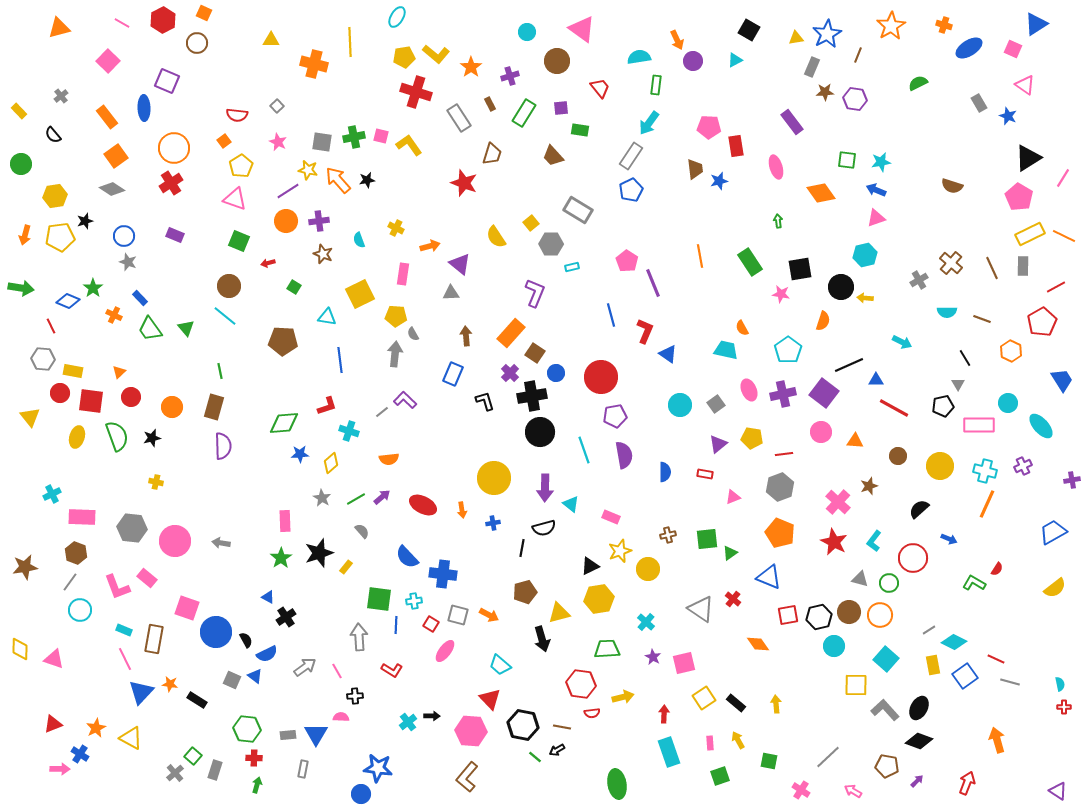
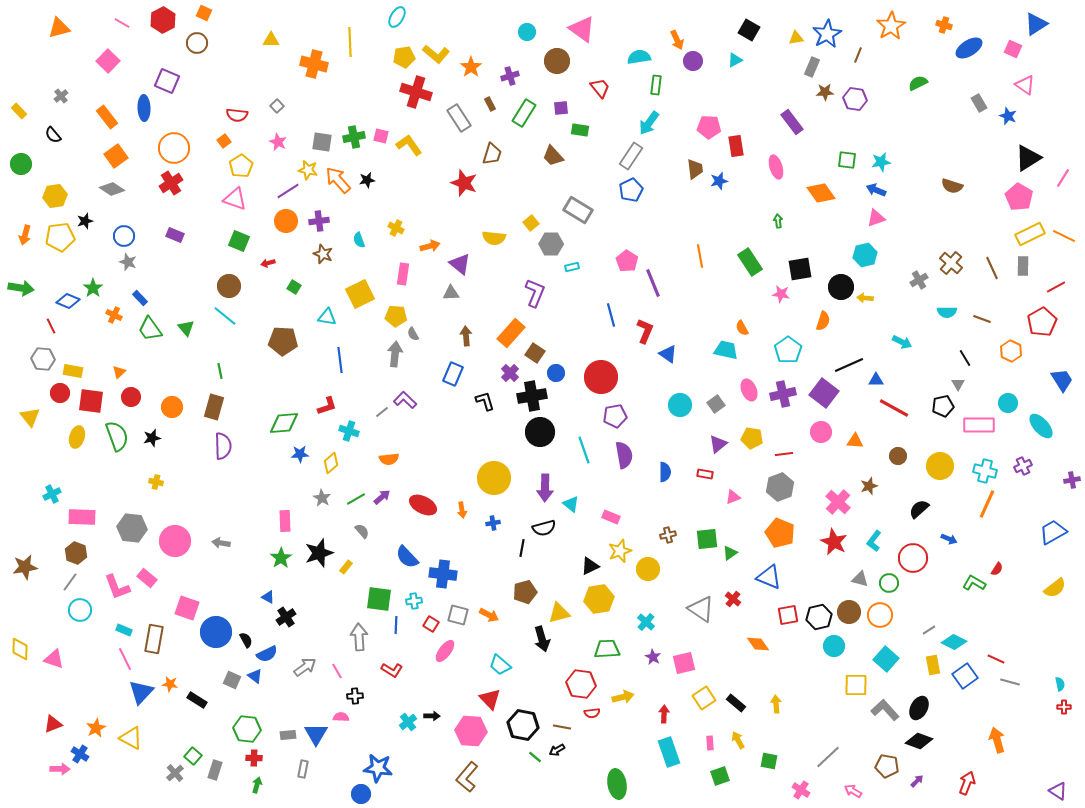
yellow semicircle at (496, 237): moved 2 px left, 1 px down; rotated 50 degrees counterclockwise
